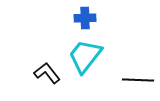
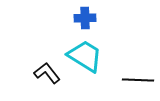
cyan trapezoid: rotated 84 degrees clockwise
